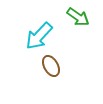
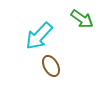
green arrow: moved 4 px right, 2 px down
